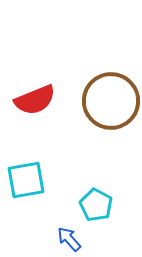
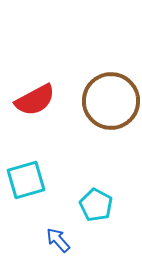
red semicircle: rotated 6 degrees counterclockwise
cyan square: rotated 6 degrees counterclockwise
blue arrow: moved 11 px left, 1 px down
